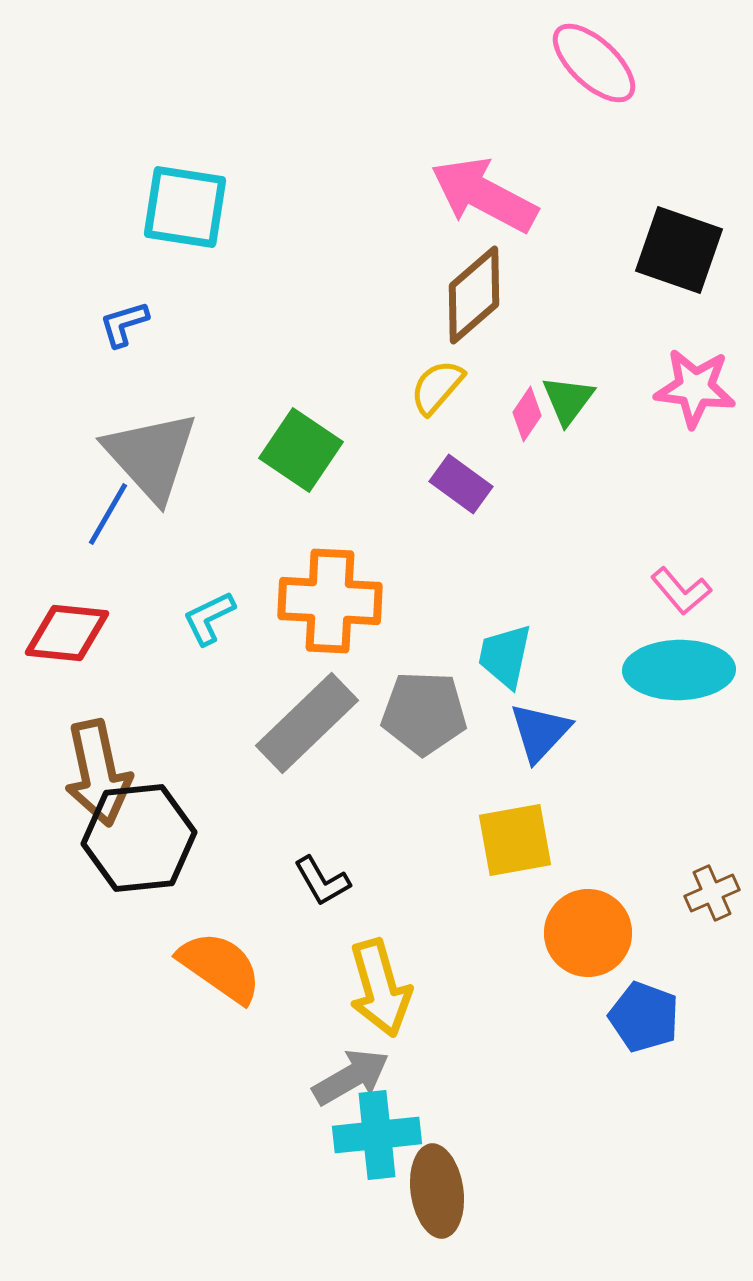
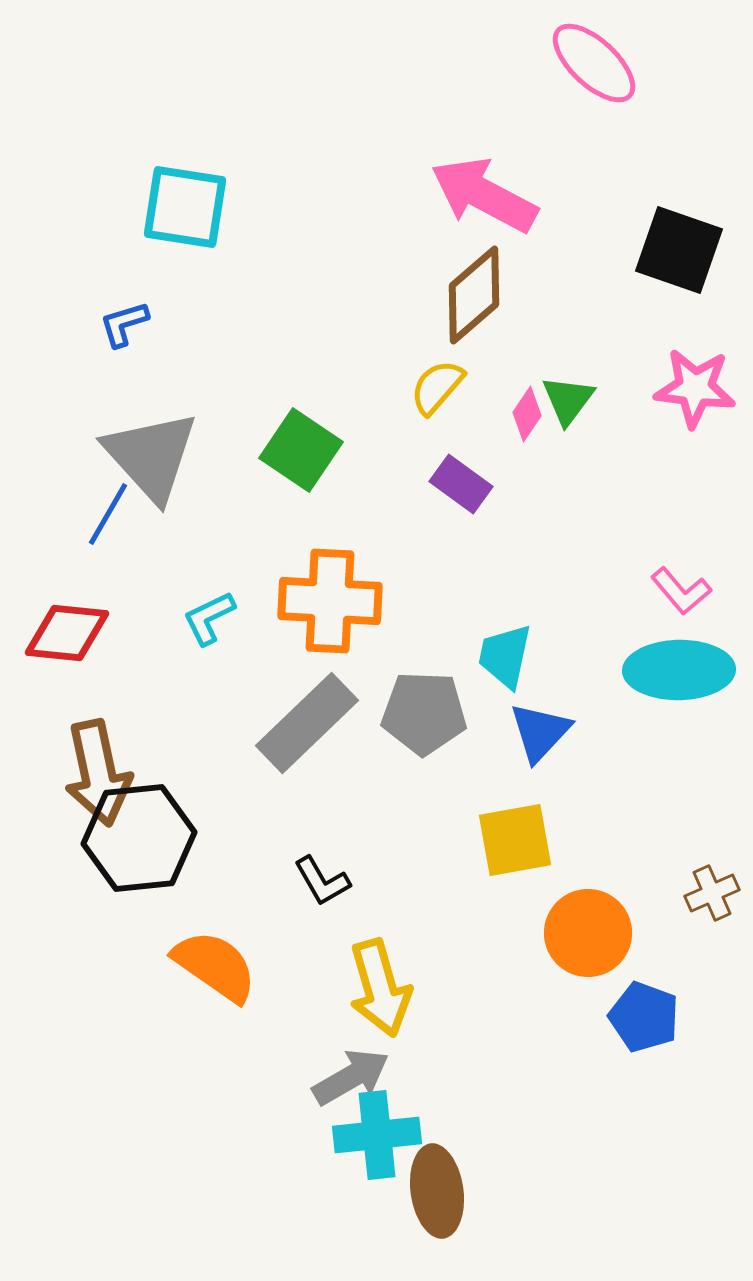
orange semicircle: moved 5 px left, 1 px up
